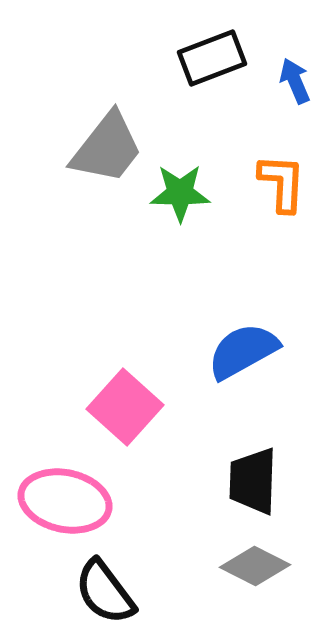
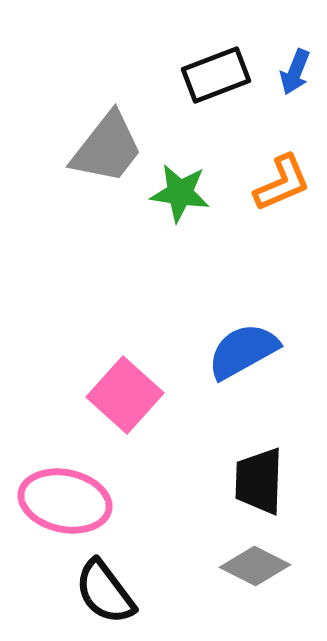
black rectangle: moved 4 px right, 17 px down
blue arrow: moved 9 px up; rotated 135 degrees counterclockwise
orange L-shape: rotated 64 degrees clockwise
green star: rotated 8 degrees clockwise
pink square: moved 12 px up
black trapezoid: moved 6 px right
